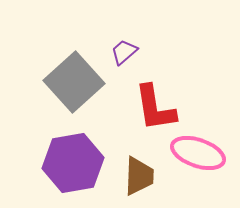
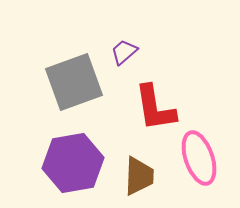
gray square: rotated 22 degrees clockwise
pink ellipse: moved 1 px right, 5 px down; rotated 52 degrees clockwise
